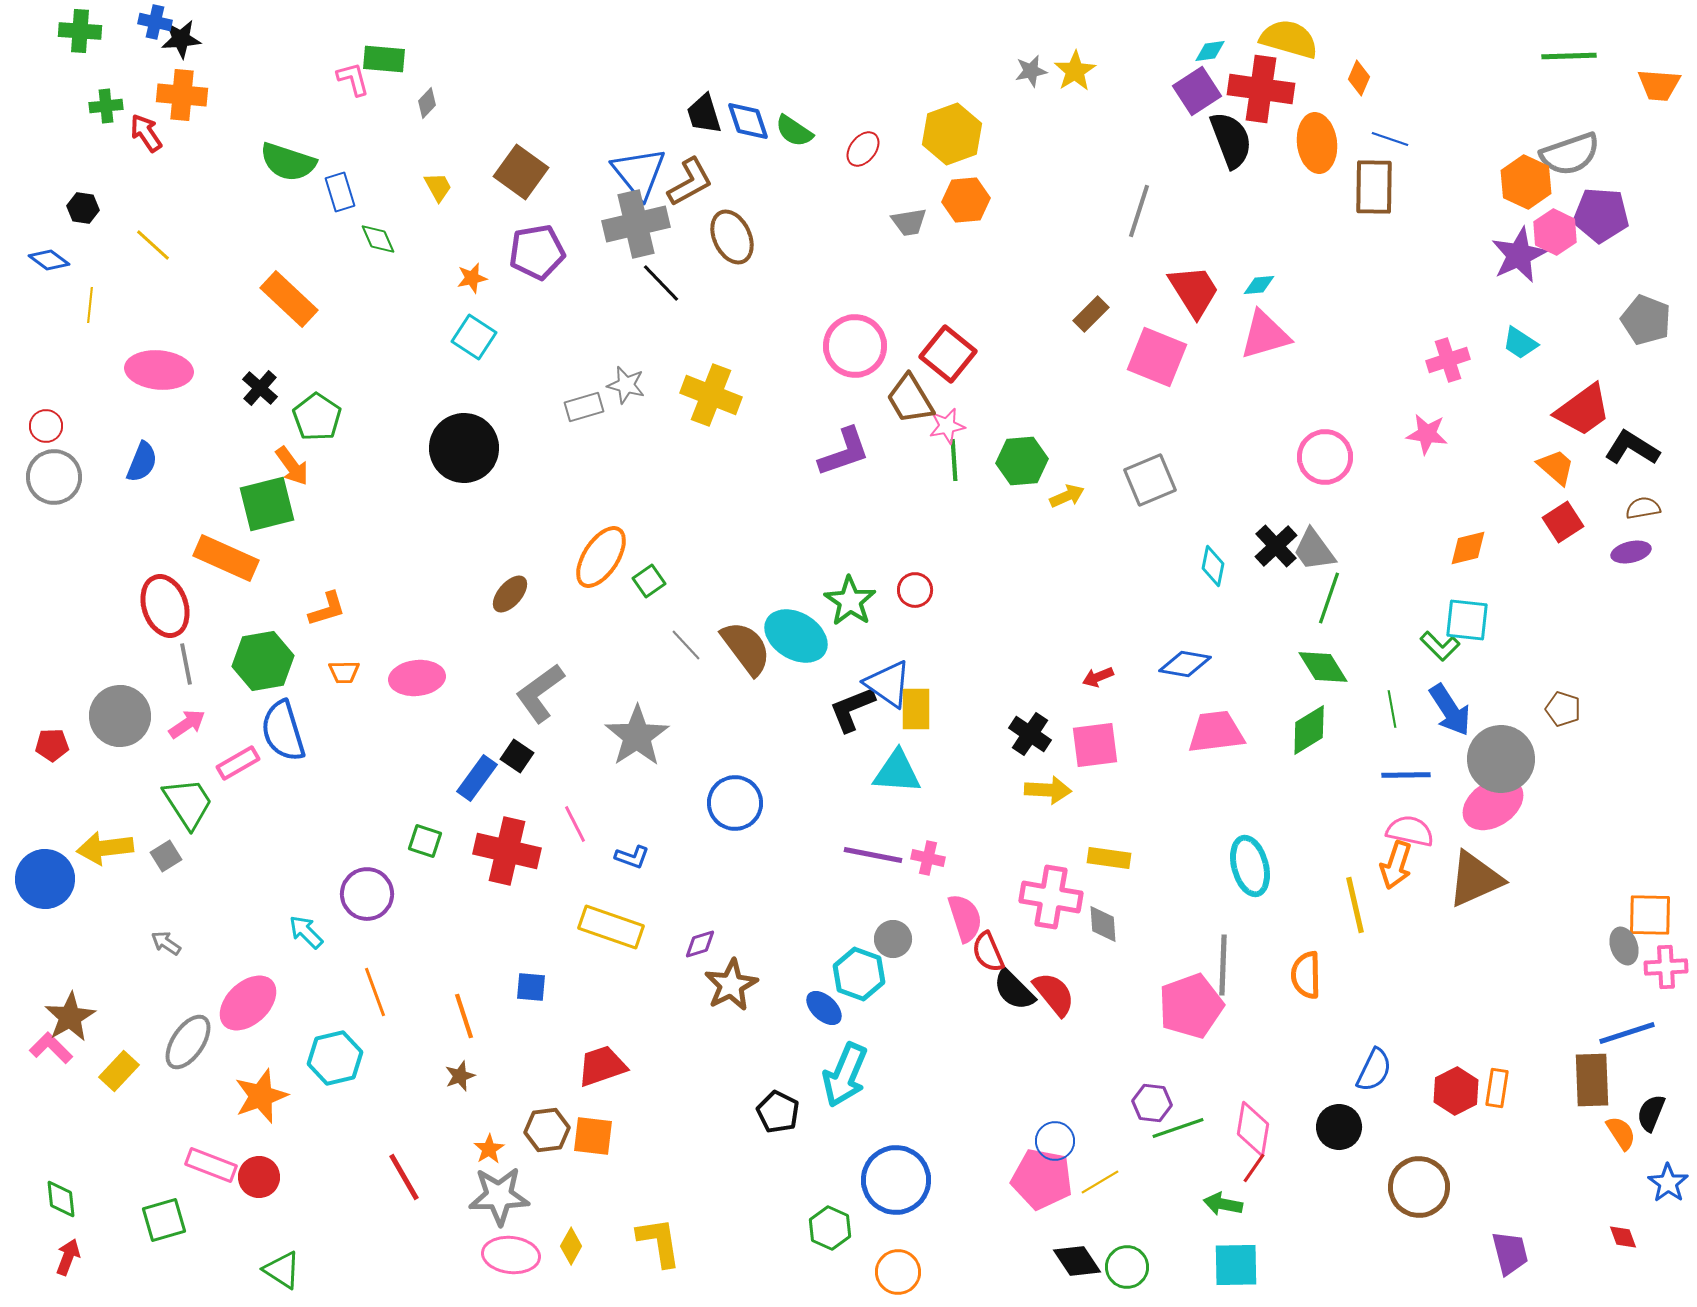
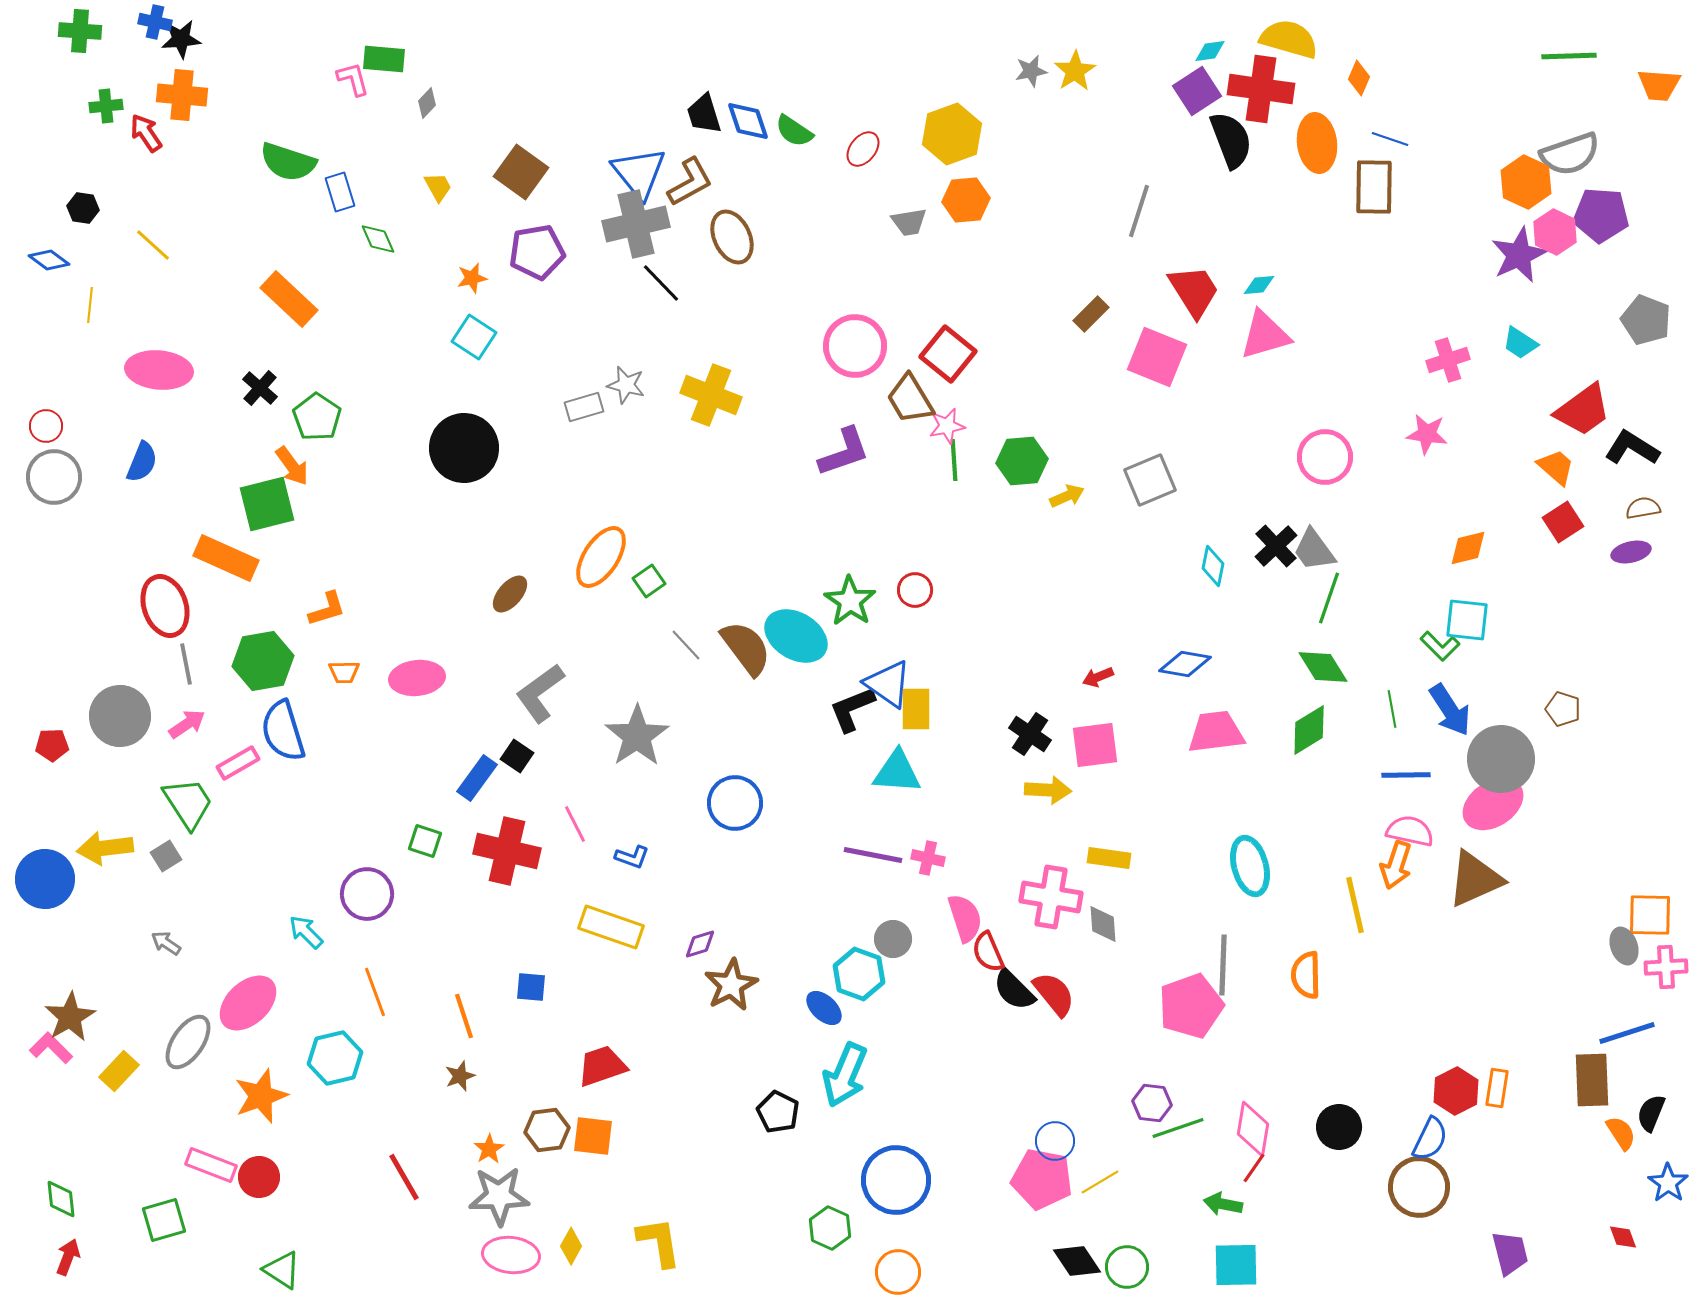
blue semicircle at (1374, 1070): moved 56 px right, 69 px down
